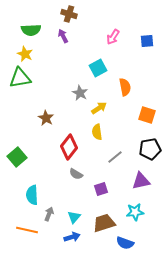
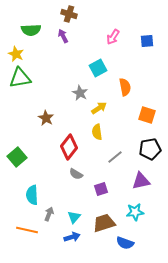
yellow star: moved 9 px left
